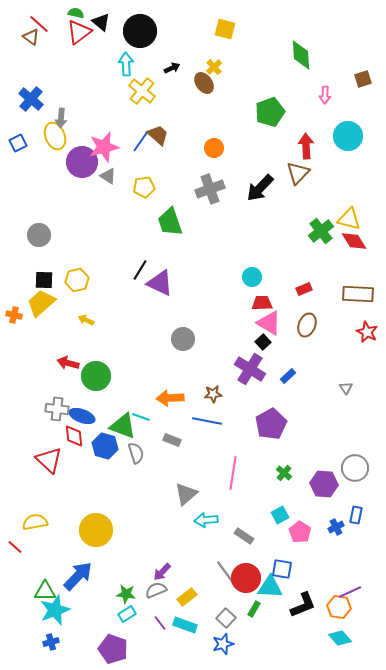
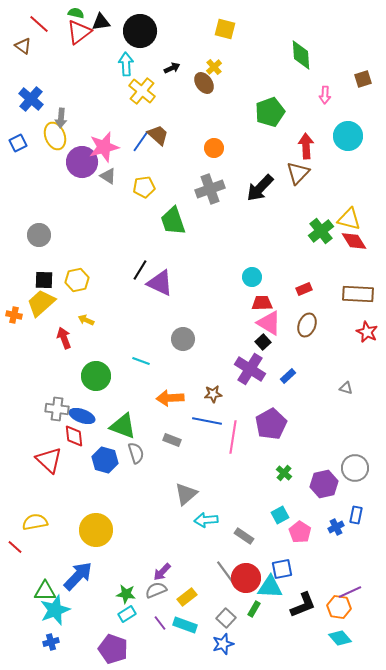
black triangle at (101, 22): rotated 48 degrees counterclockwise
brown triangle at (31, 37): moved 8 px left, 9 px down
green trapezoid at (170, 222): moved 3 px right, 1 px up
red arrow at (68, 363): moved 4 px left, 25 px up; rotated 55 degrees clockwise
gray triangle at (346, 388): rotated 40 degrees counterclockwise
cyan line at (141, 417): moved 56 px up
blue hexagon at (105, 446): moved 14 px down
pink line at (233, 473): moved 36 px up
purple hexagon at (324, 484): rotated 16 degrees counterclockwise
blue square at (282, 569): rotated 20 degrees counterclockwise
